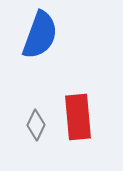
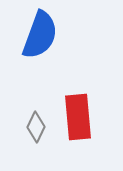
gray diamond: moved 2 px down
